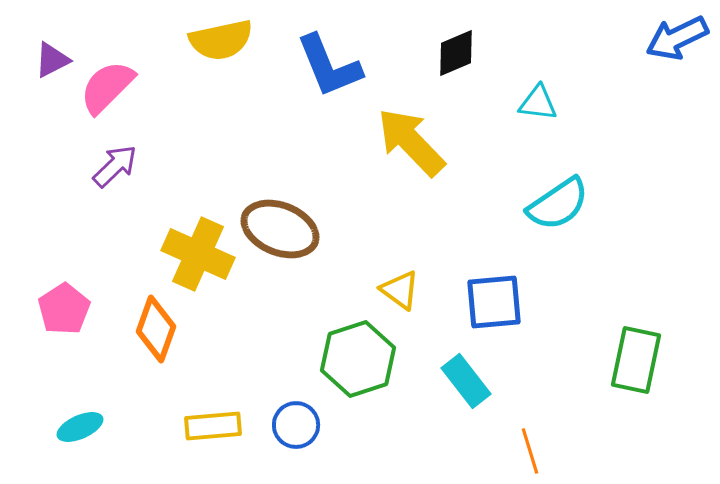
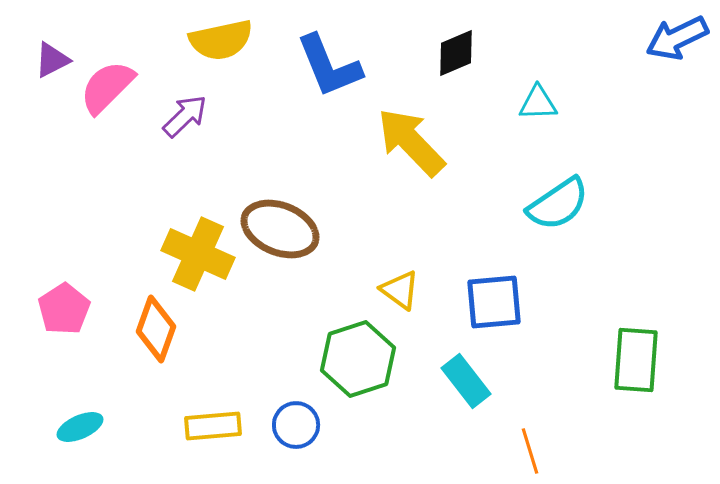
cyan triangle: rotated 9 degrees counterclockwise
purple arrow: moved 70 px right, 50 px up
green rectangle: rotated 8 degrees counterclockwise
